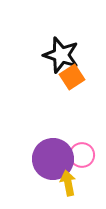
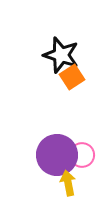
purple circle: moved 4 px right, 4 px up
